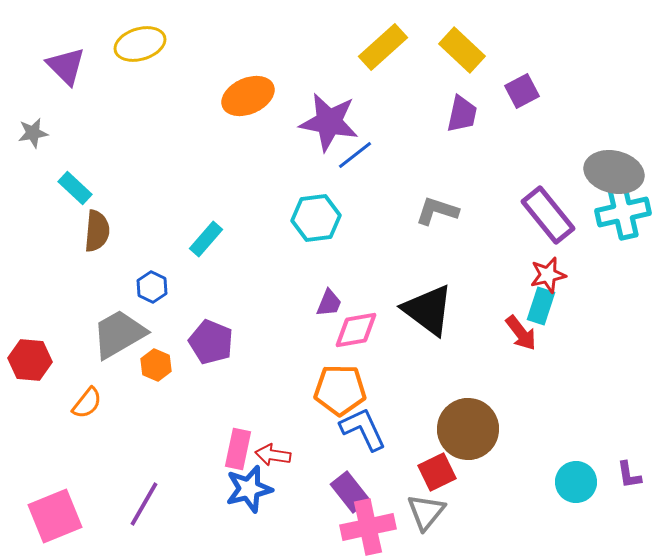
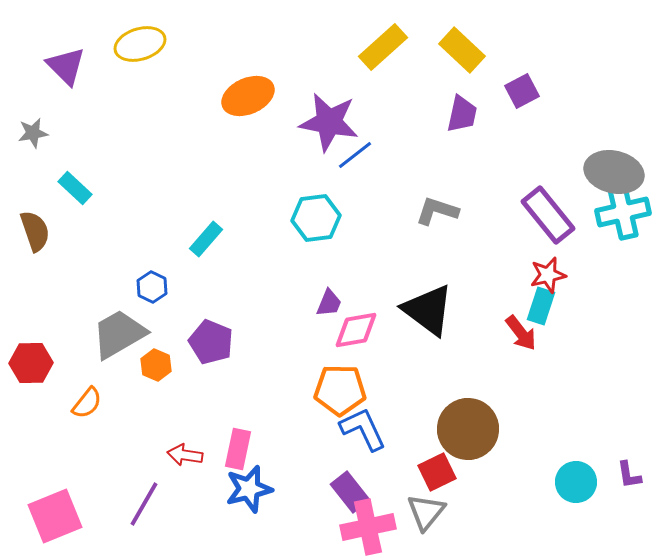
brown semicircle at (97, 231): moved 62 px left; rotated 24 degrees counterclockwise
red hexagon at (30, 360): moved 1 px right, 3 px down; rotated 6 degrees counterclockwise
red arrow at (273, 455): moved 88 px left
